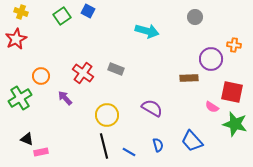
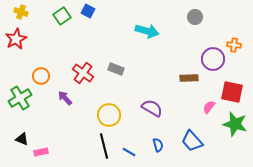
purple circle: moved 2 px right
pink semicircle: moved 3 px left; rotated 96 degrees clockwise
yellow circle: moved 2 px right
black triangle: moved 5 px left
